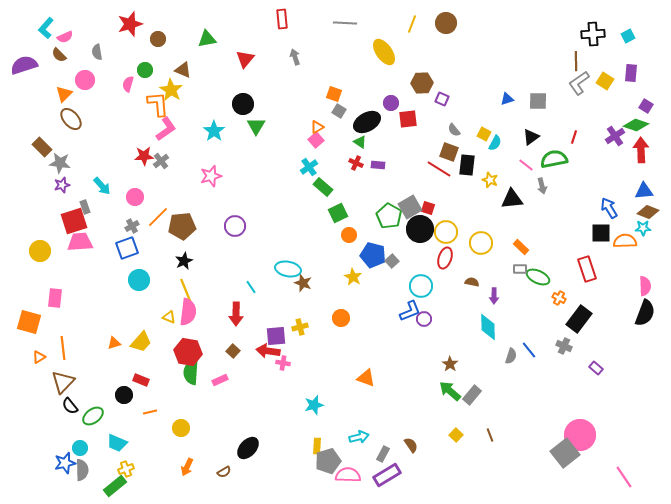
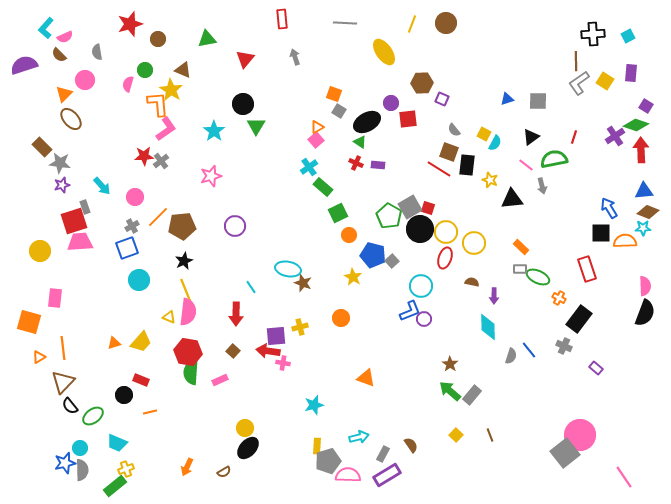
yellow circle at (481, 243): moved 7 px left
yellow circle at (181, 428): moved 64 px right
